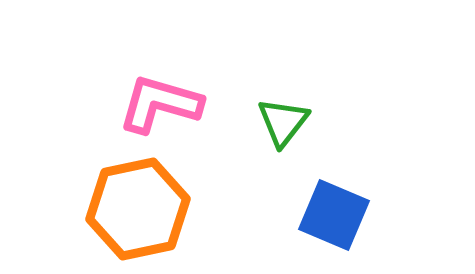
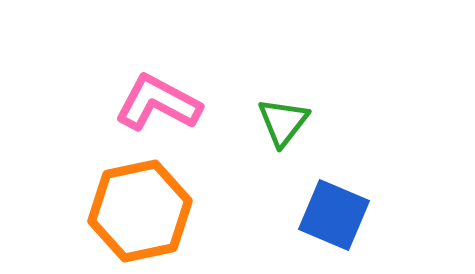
pink L-shape: moved 2 px left, 1 px up; rotated 12 degrees clockwise
orange hexagon: moved 2 px right, 2 px down
